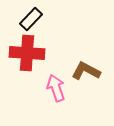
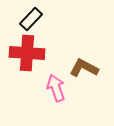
brown L-shape: moved 2 px left, 3 px up
